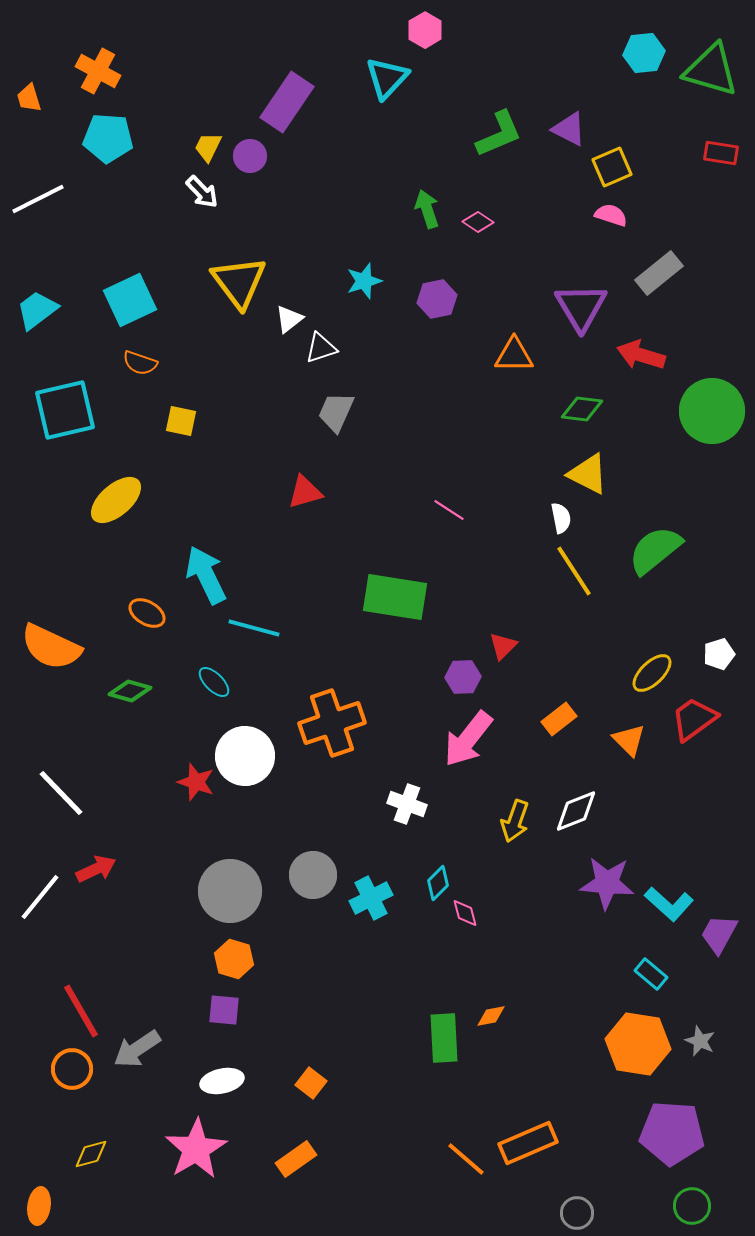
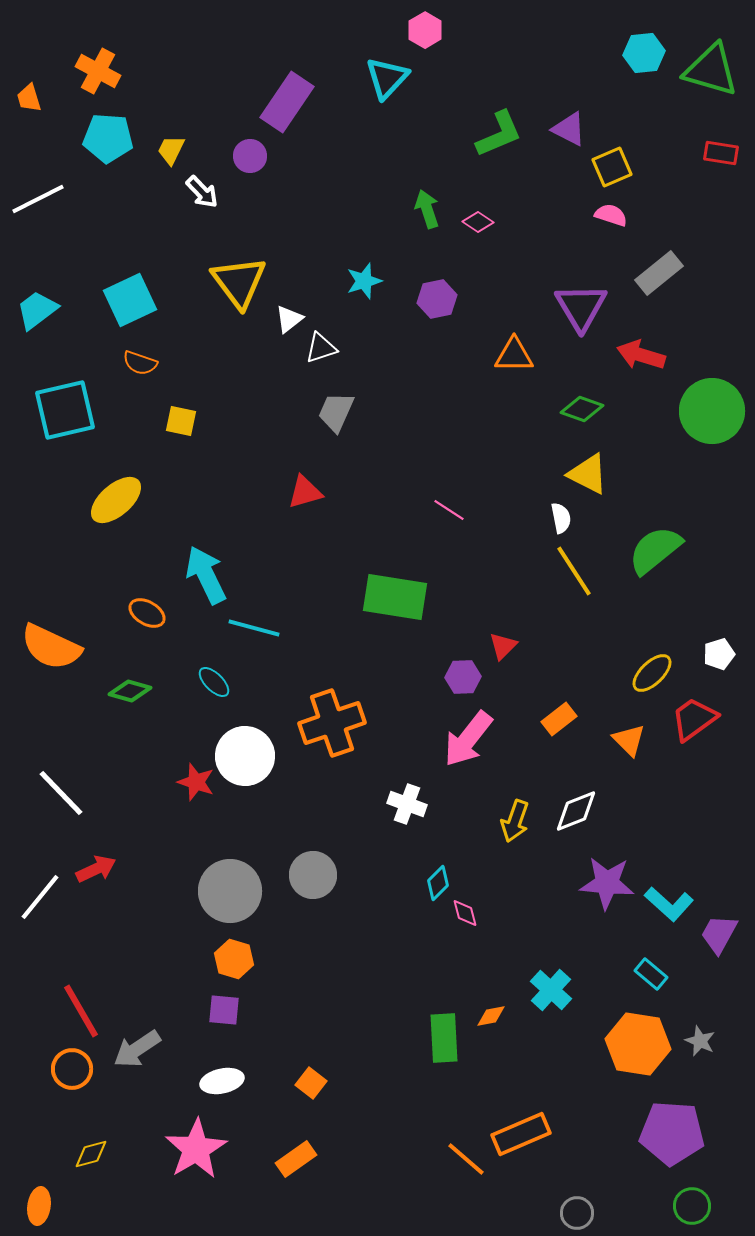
yellow trapezoid at (208, 147): moved 37 px left, 3 px down
green diamond at (582, 409): rotated 12 degrees clockwise
cyan cross at (371, 898): moved 180 px right, 92 px down; rotated 21 degrees counterclockwise
orange rectangle at (528, 1143): moved 7 px left, 9 px up
